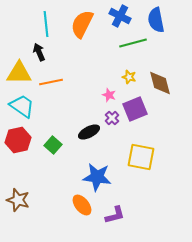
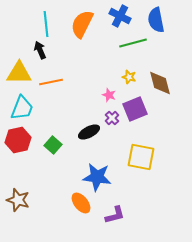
black arrow: moved 1 px right, 2 px up
cyan trapezoid: moved 2 px down; rotated 76 degrees clockwise
orange ellipse: moved 1 px left, 2 px up
